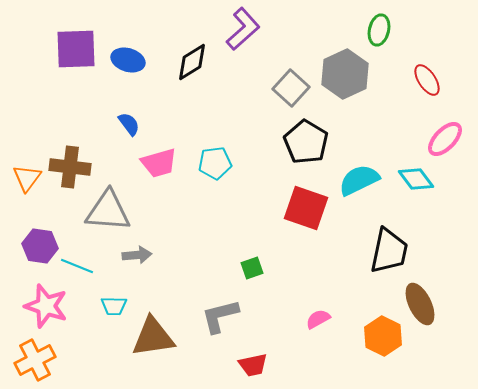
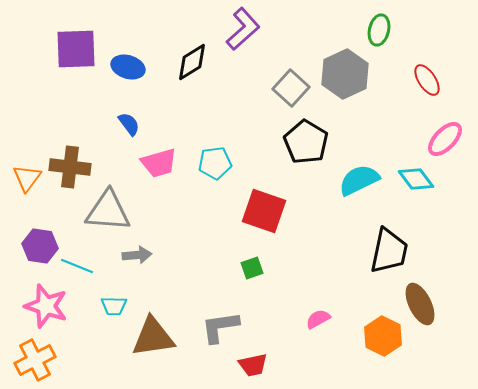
blue ellipse: moved 7 px down
red square: moved 42 px left, 3 px down
gray L-shape: moved 11 px down; rotated 6 degrees clockwise
